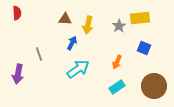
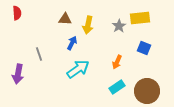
brown circle: moved 7 px left, 5 px down
